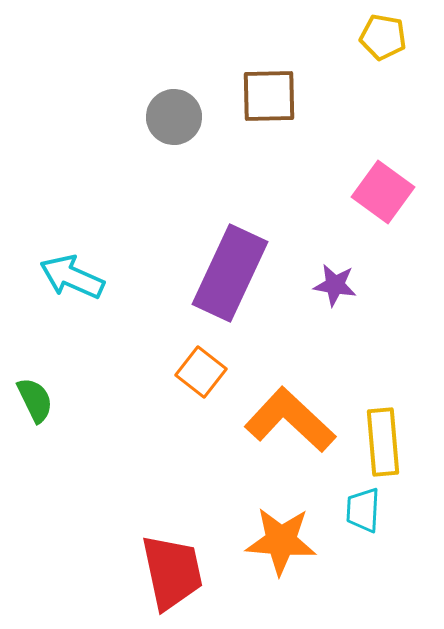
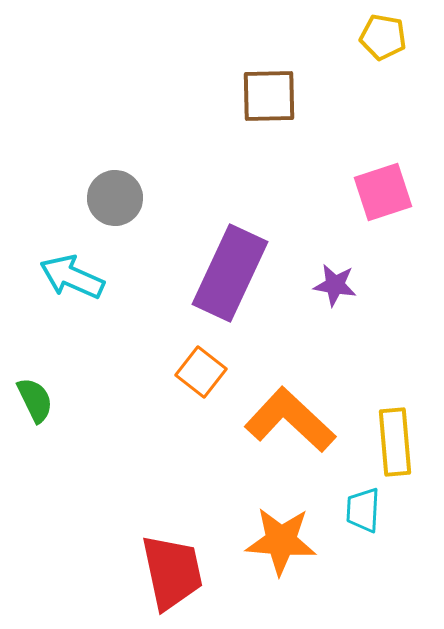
gray circle: moved 59 px left, 81 px down
pink square: rotated 36 degrees clockwise
yellow rectangle: moved 12 px right
